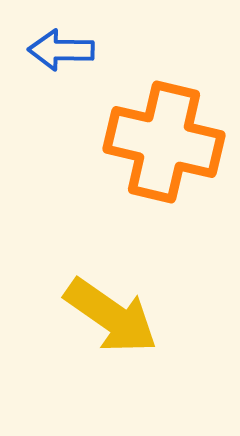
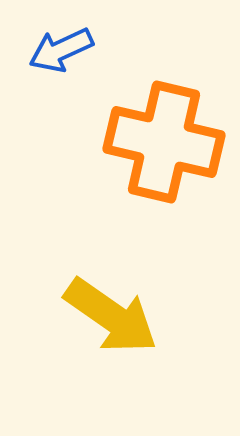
blue arrow: rotated 26 degrees counterclockwise
